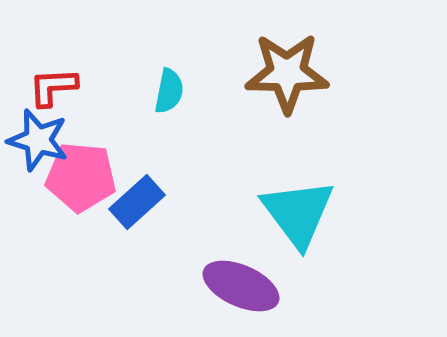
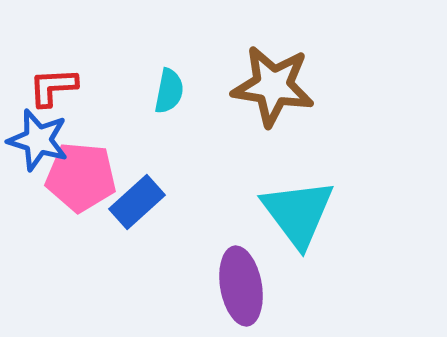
brown star: moved 14 px left, 13 px down; rotated 8 degrees clockwise
purple ellipse: rotated 56 degrees clockwise
